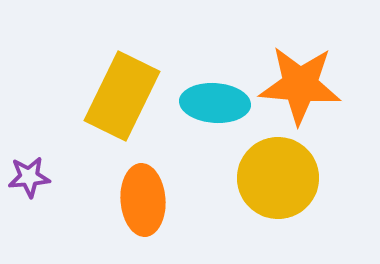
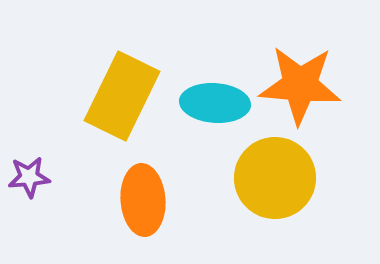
yellow circle: moved 3 px left
